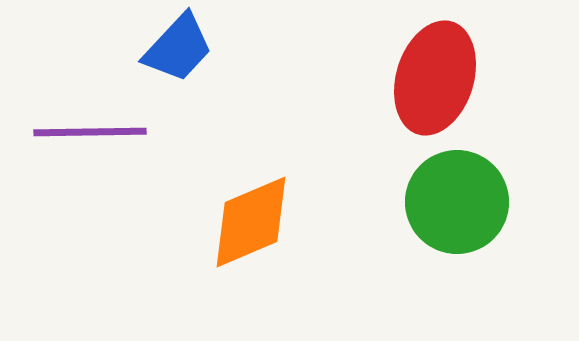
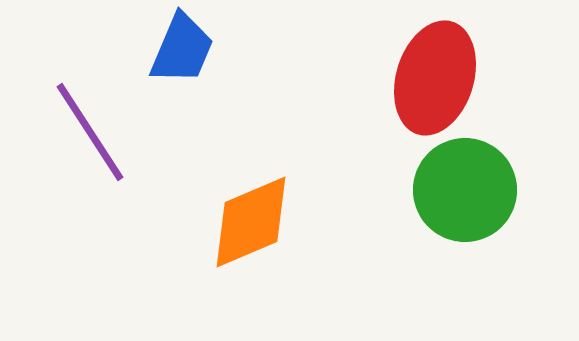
blue trapezoid: moved 4 px right, 1 px down; rotated 20 degrees counterclockwise
purple line: rotated 58 degrees clockwise
green circle: moved 8 px right, 12 px up
